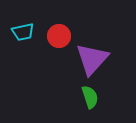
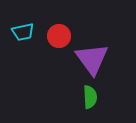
purple triangle: rotated 18 degrees counterclockwise
green semicircle: rotated 15 degrees clockwise
